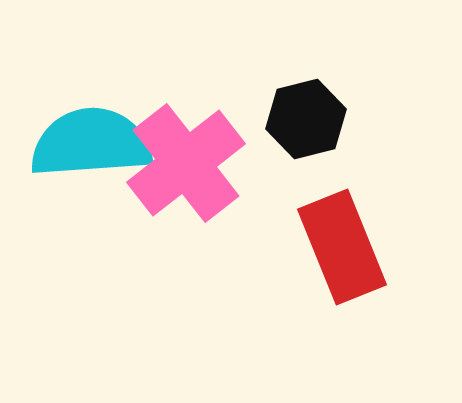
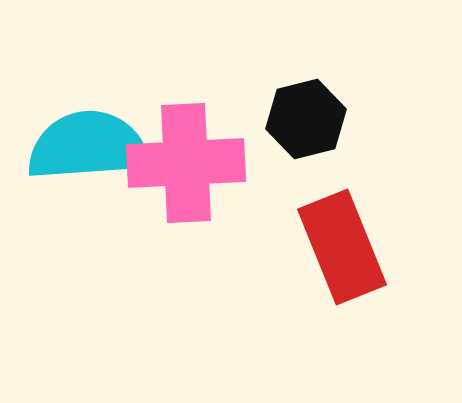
cyan semicircle: moved 3 px left, 3 px down
pink cross: rotated 35 degrees clockwise
